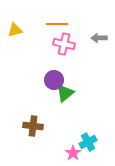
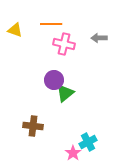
orange line: moved 6 px left
yellow triangle: rotated 35 degrees clockwise
